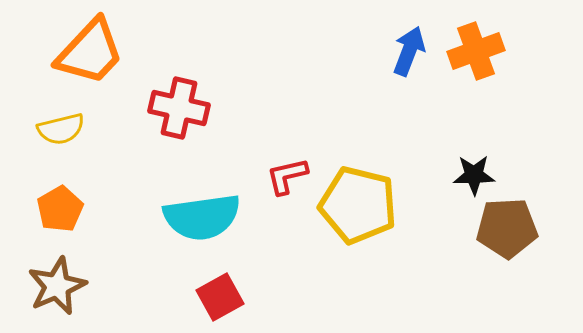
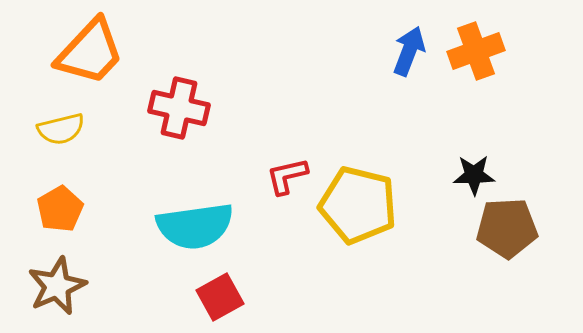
cyan semicircle: moved 7 px left, 9 px down
